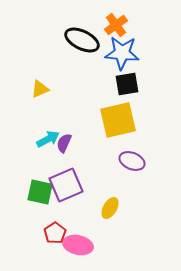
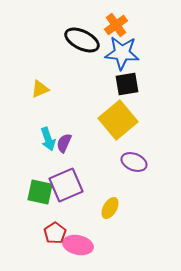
yellow square: rotated 27 degrees counterclockwise
cyan arrow: rotated 100 degrees clockwise
purple ellipse: moved 2 px right, 1 px down
